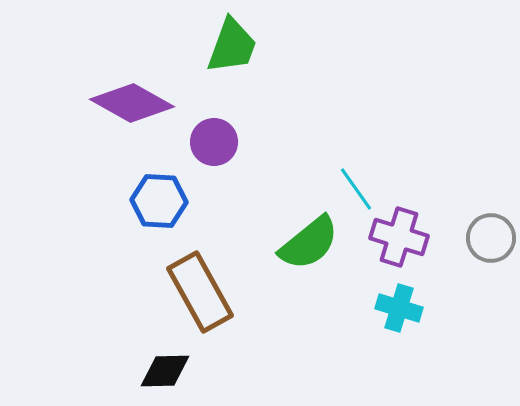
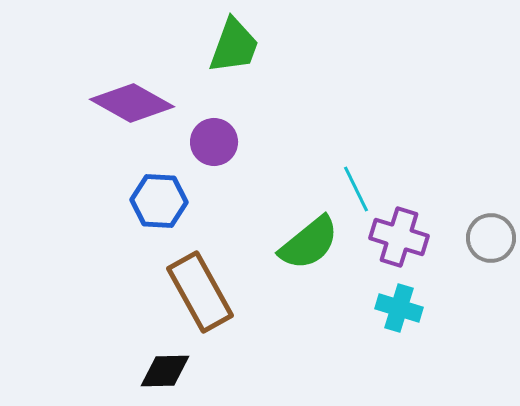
green trapezoid: moved 2 px right
cyan line: rotated 9 degrees clockwise
